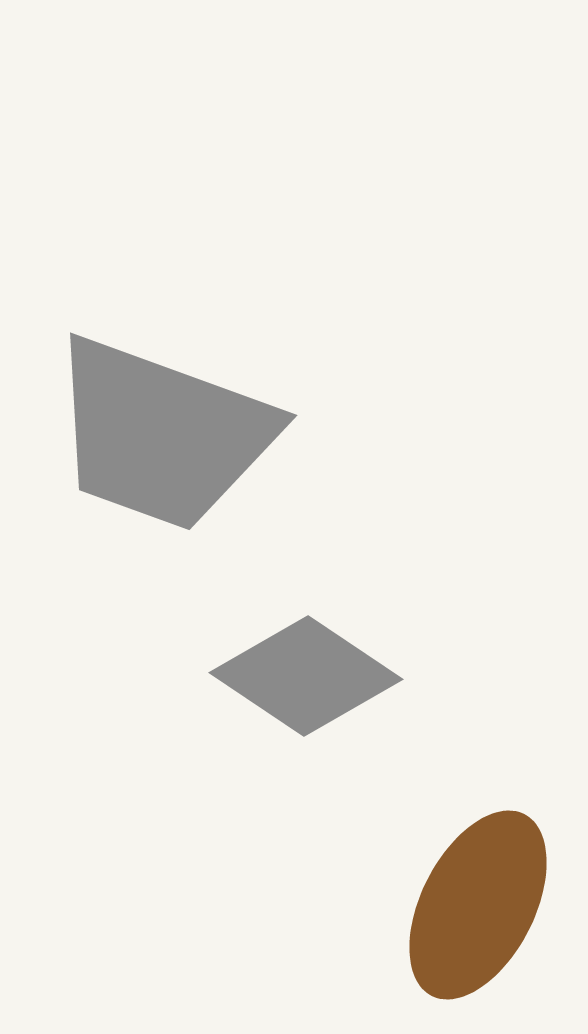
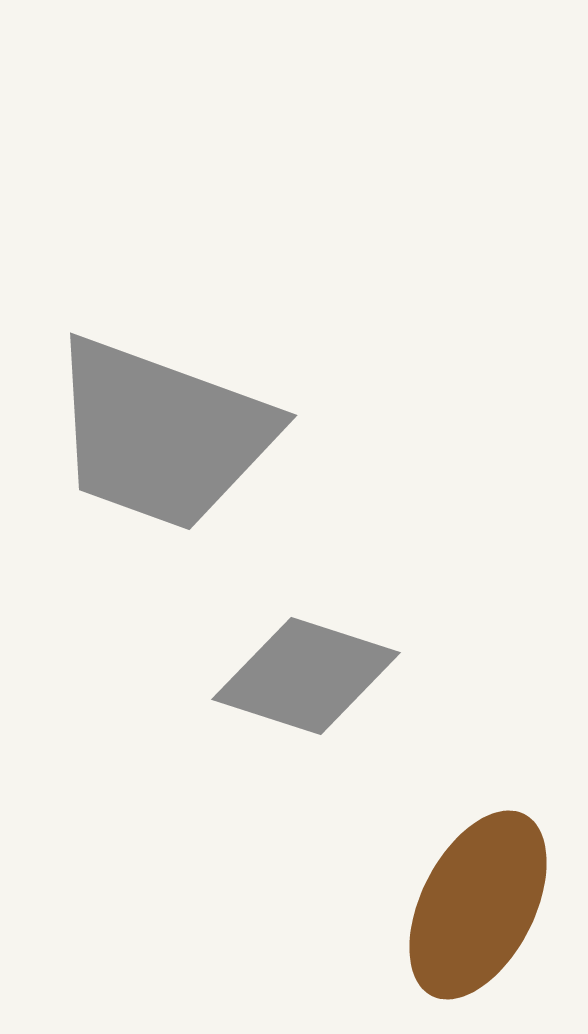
gray diamond: rotated 16 degrees counterclockwise
